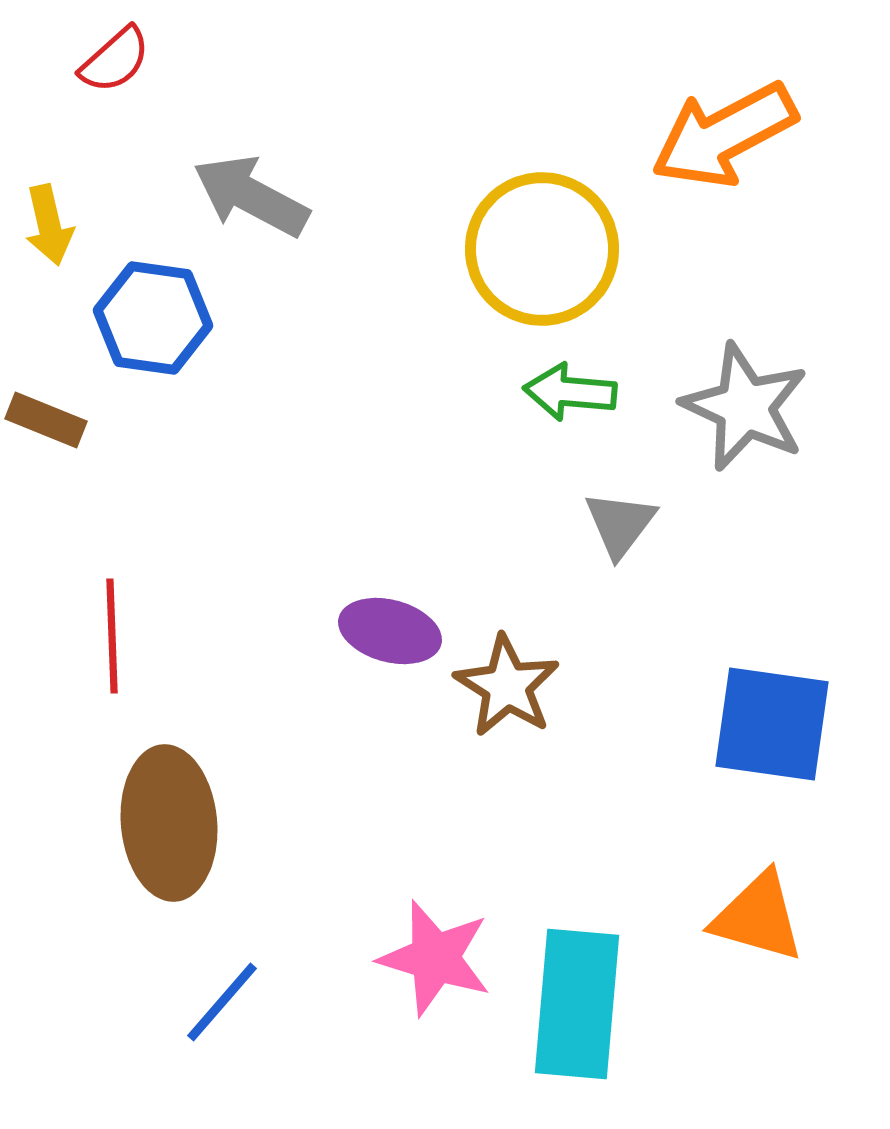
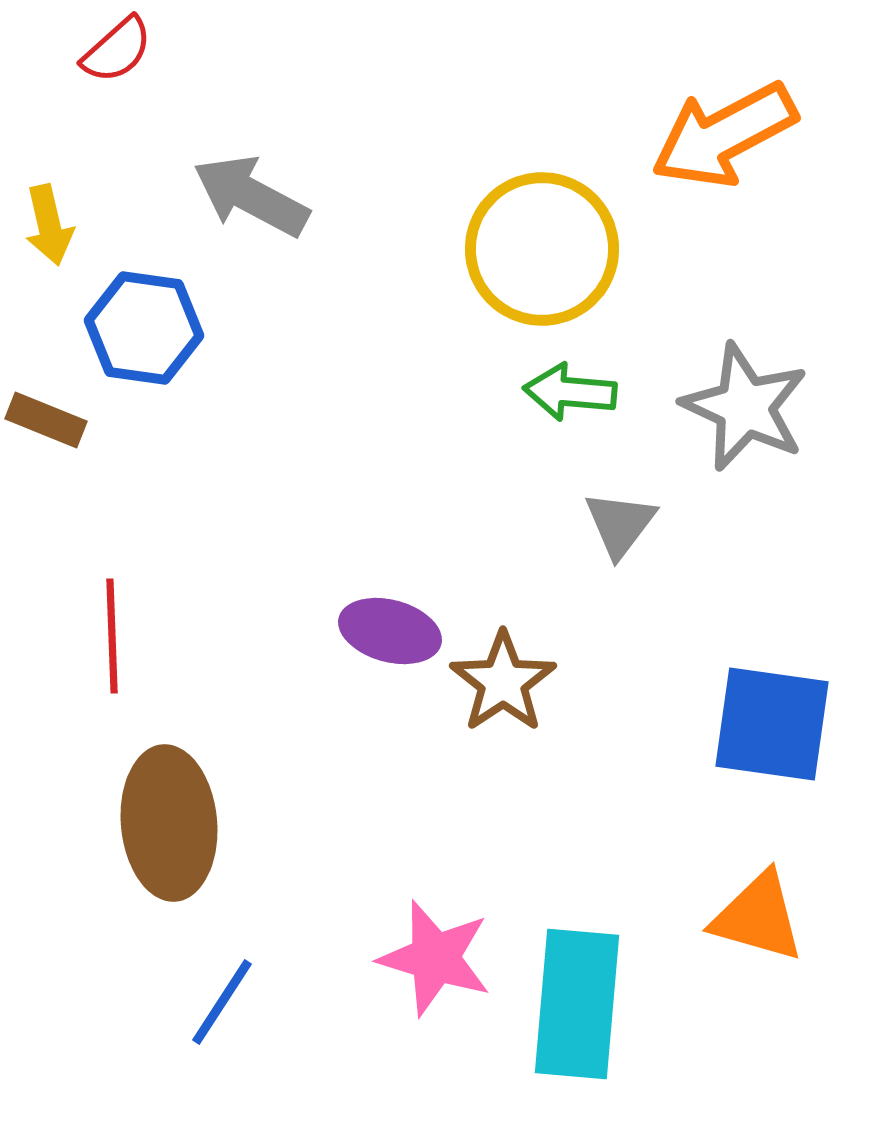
red semicircle: moved 2 px right, 10 px up
blue hexagon: moved 9 px left, 10 px down
brown star: moved 4 px left, 4 px up; rotated 6 degrees clockwise
blue line: rotated 8 degrees counterclockwise
